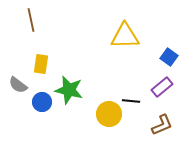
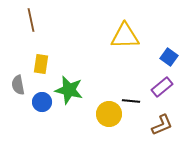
gray semicircle: rotated 42 degrees clockwise
